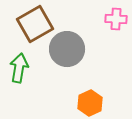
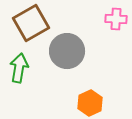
brown square: moved 4 px left, 1 px up
gray circle: moved 2 px down
